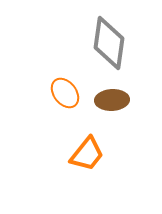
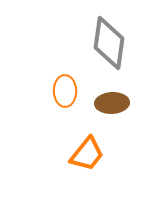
orange ellipse: moved 2 px up; rotated 36 degrees clockwise
brown ellipse: moved 3 px down
